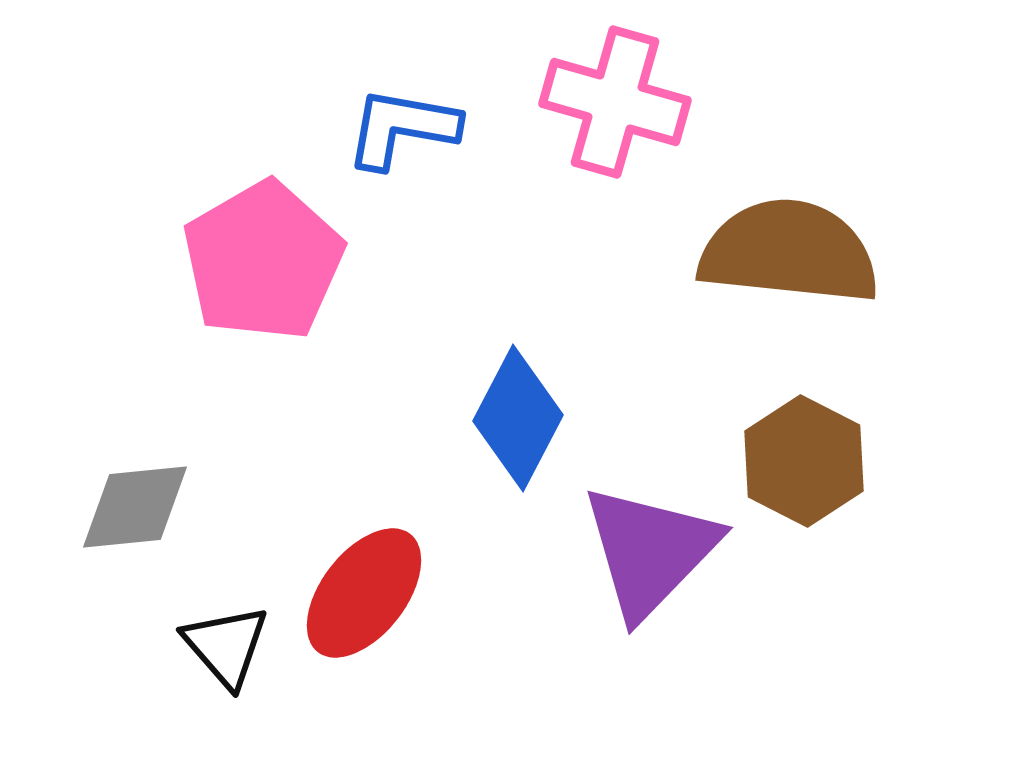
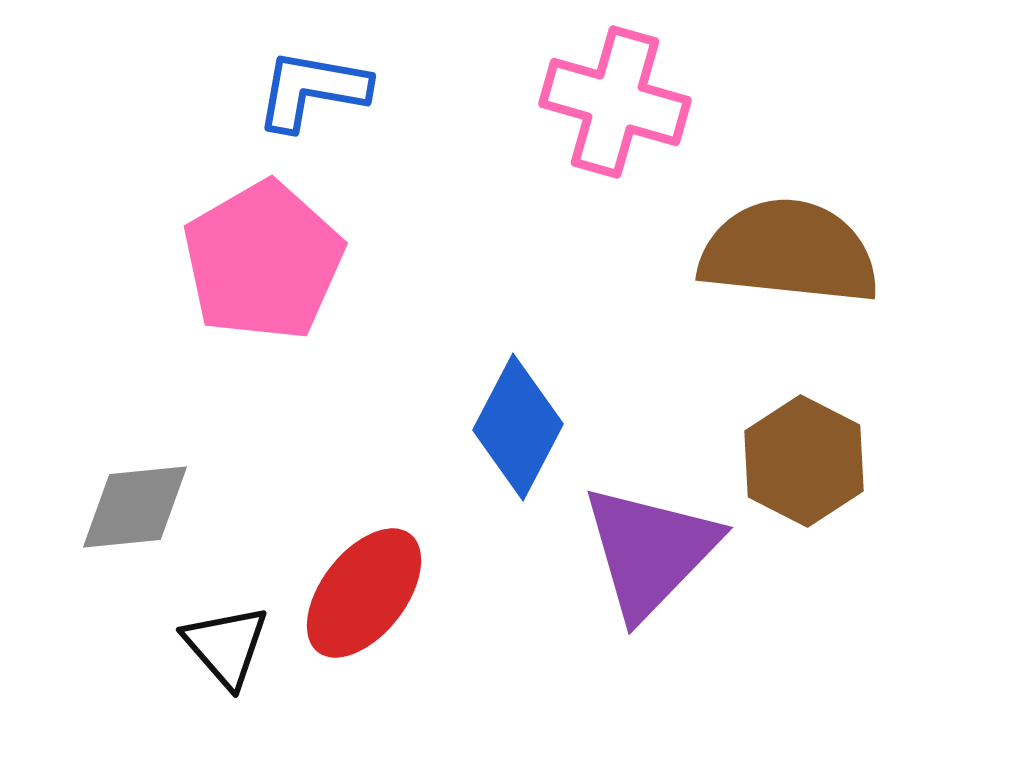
blue L-shape: moved 90 px left, 38 px up
blue diamond: moved 9 px down
